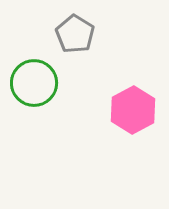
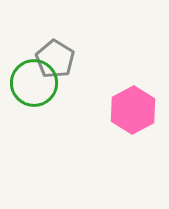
gray pentagon: moved 20 px left, 25 px down
